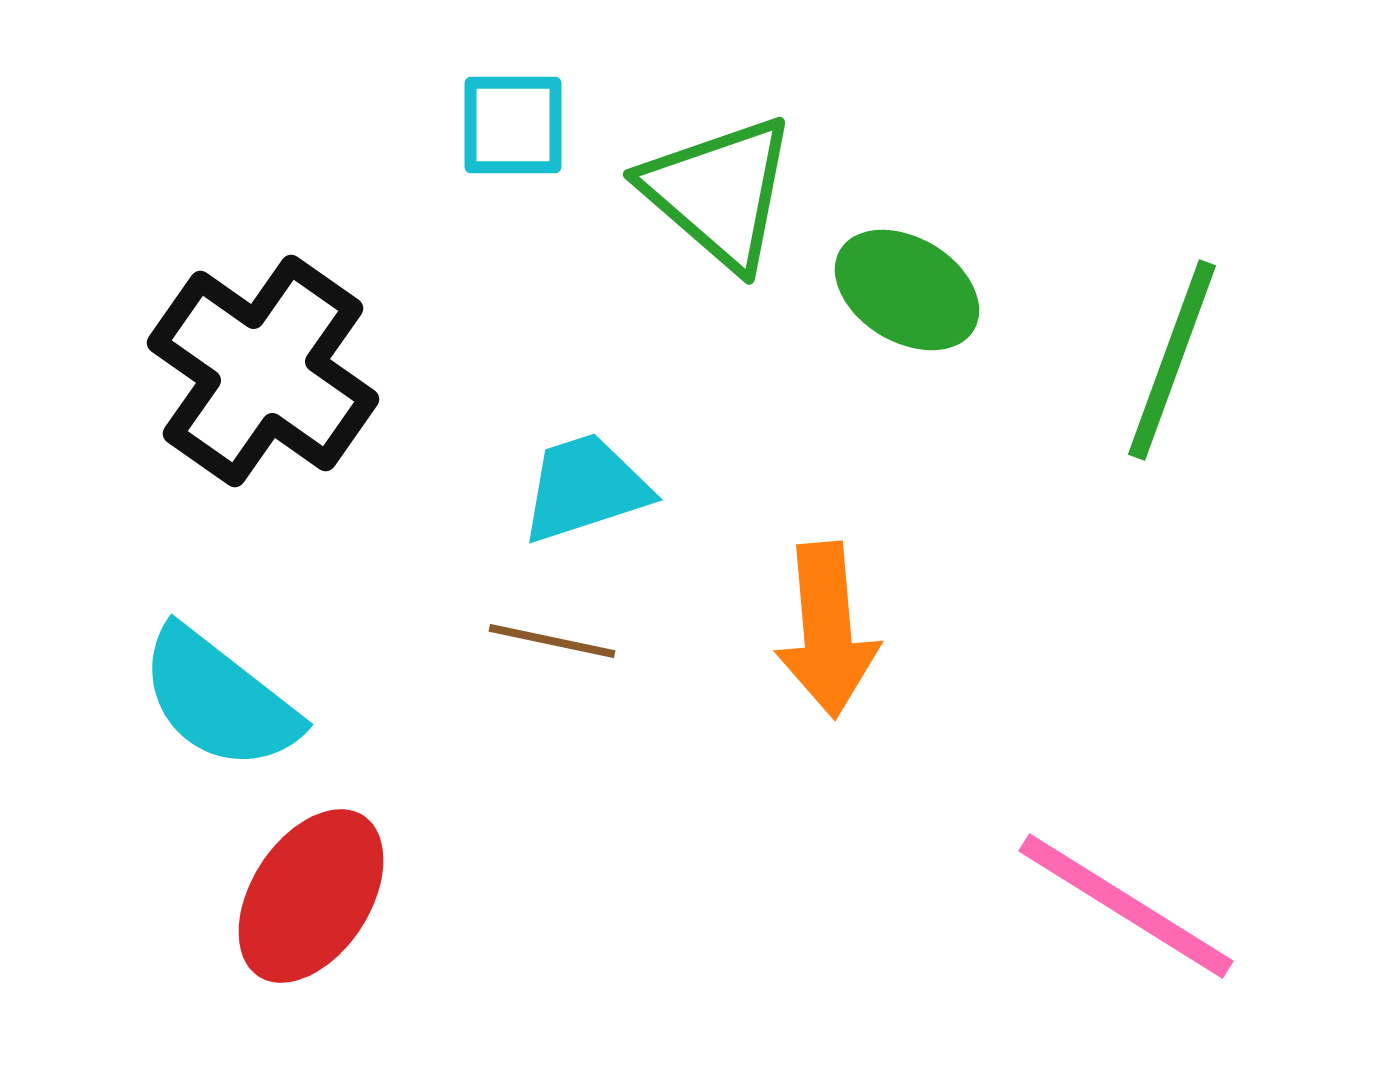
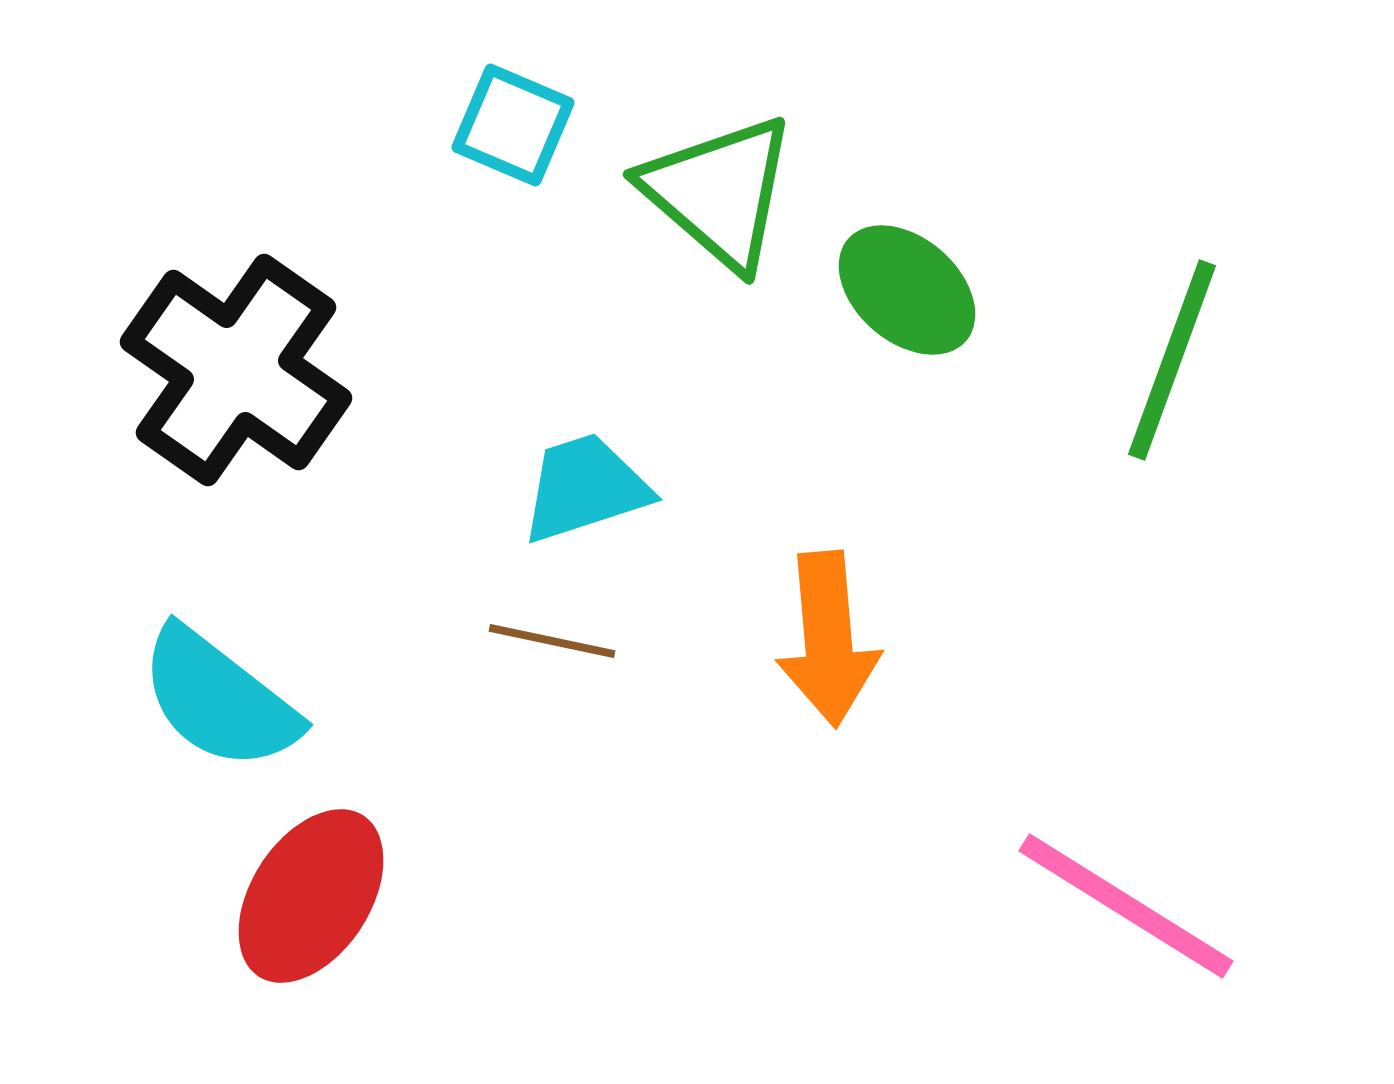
cyan square: rotated 23 degrees clockwise
green ellipse: rotated 10 degrees clockwise
black cross: moved 27 px left, 1 px up
orange arrow: moved 1 px right, 9 px down
